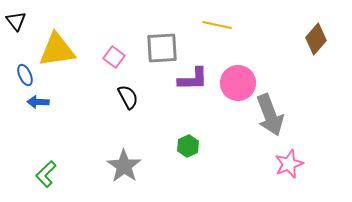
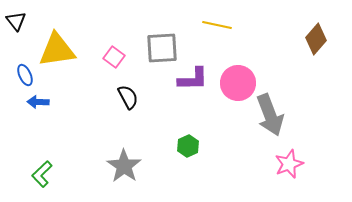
green L-shape: moved 4 px left
